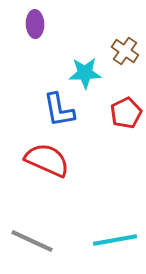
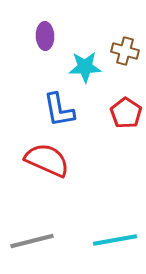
purple ellipse: moved 10 px right, 12 px down
brown cross: rotated 20 degrees counterclockwise
cyan star: moved 6 px up
red pentagon: rotated 12 degrees counterclockwise
gray line: rotated 39 degrees counterclockwise
